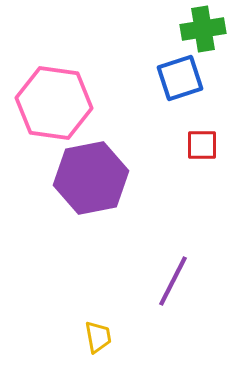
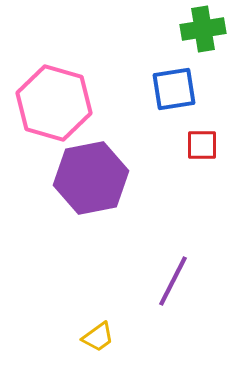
blue square: moved 6 px left, 11 px down; rotated 9 degrees clockwise
pink hexagon: rotated 8 degrees clockwise
yellow trapezoid: rotated 64 degrees clockwise
